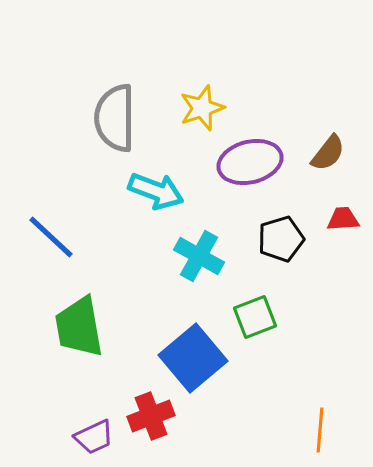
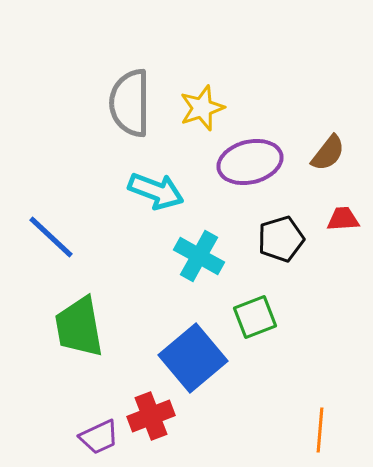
gray semicircle: moved 15 px right, 15 px up
purple trapezoid: moved 5 px right
